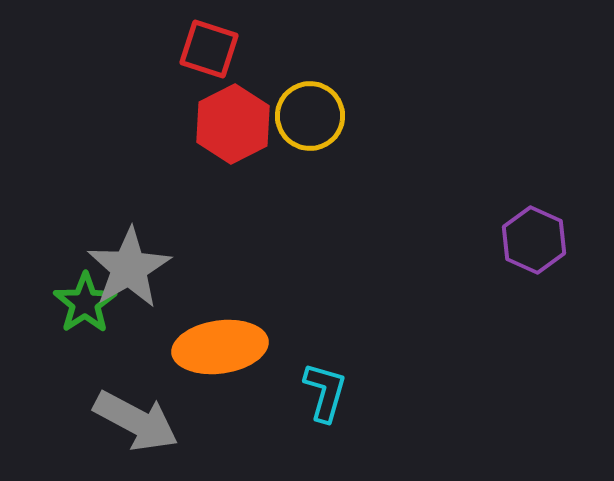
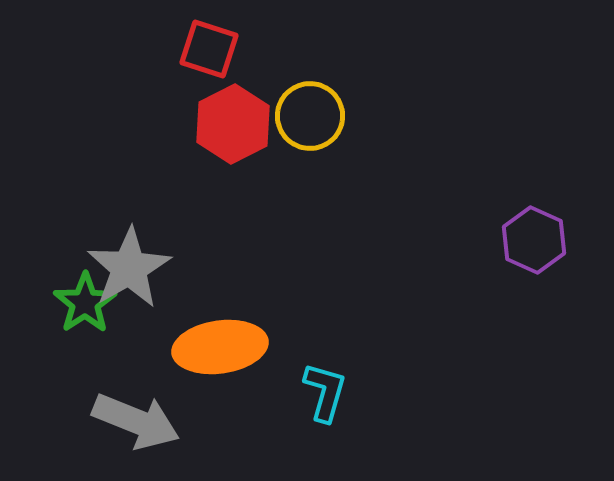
gray arrow: rotated 6 degrees counterclockwise
